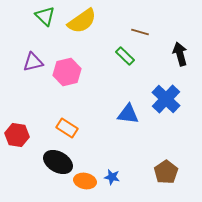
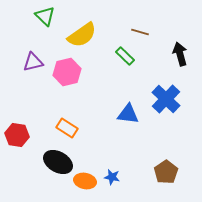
yellow semicircle: moved 14 px down
